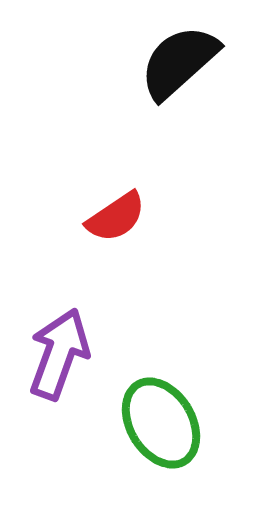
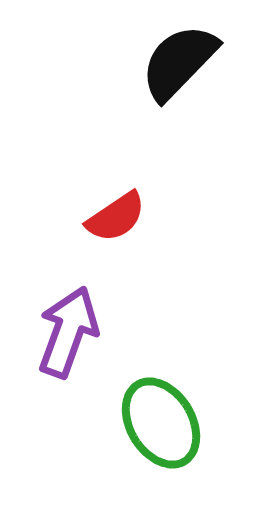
black semicircle: rotated 4 degrees counterclockwise
purple arrow: moved 9 px right, 22 px up
